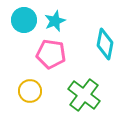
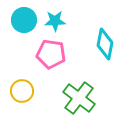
cyan star: rotated 20 degrees clockwise
yellow circle: moved 8 px left
green cross: moved 5 px left, 3 px down
